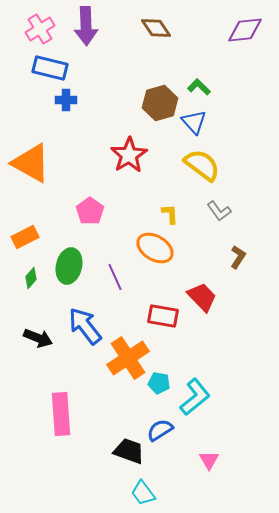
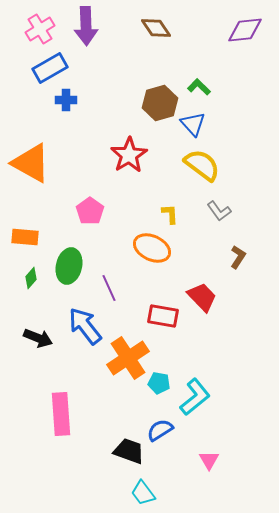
blue rectangle: rotated 44 degrees counterclockwise
blue triangle: moved 1 px left, 2 px down
orange rectangle: rotated 32 degrees clockwise
orange ellipse: moved 3 px left; rotated 6 degrees counterclockwise
purple line: moved 6 px left, 11 px down
